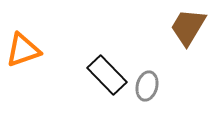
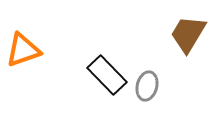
brown trapezoid: moved 7 px down
